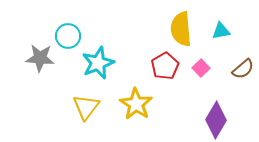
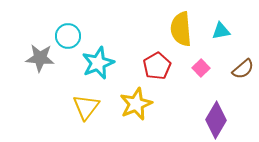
red pentagon: moved 8 px left
yellow star: rotated 16 degrees clockwise
